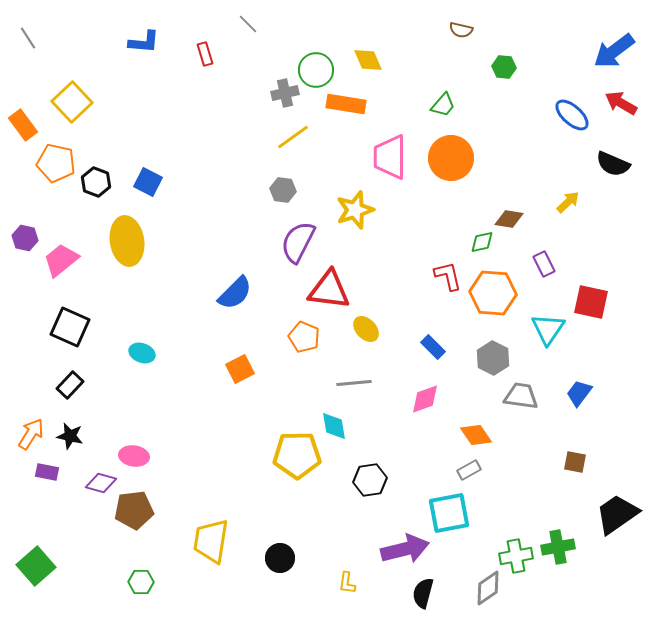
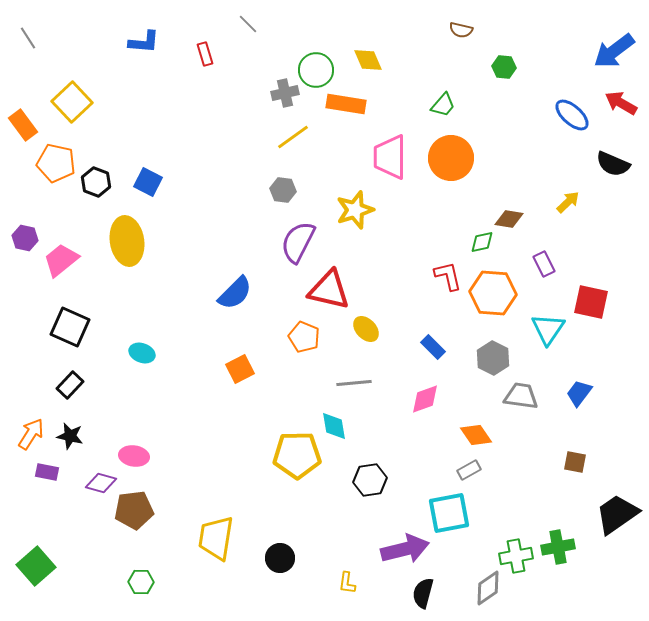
red triangle at (329, 290): rotated 6 degrees clockwise
yellow trapezoid at (211, 541): moved 5 px right, 3 px up
